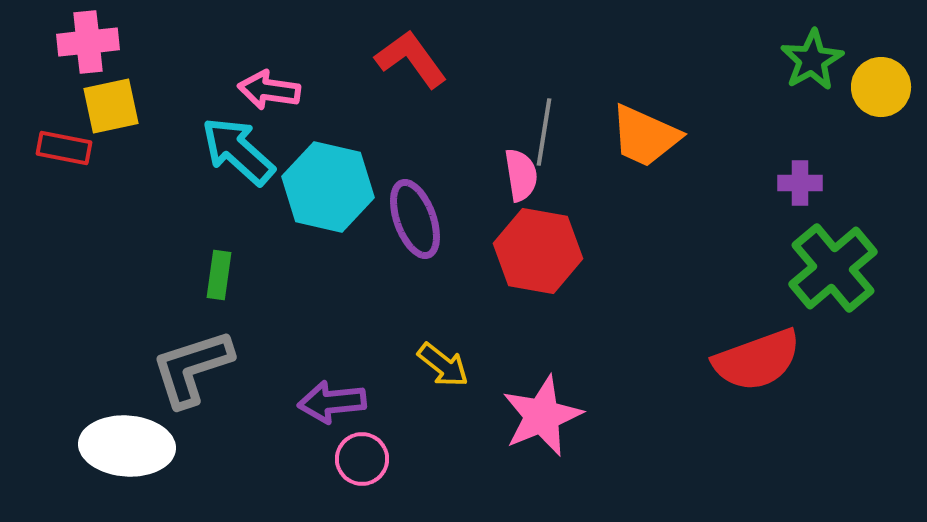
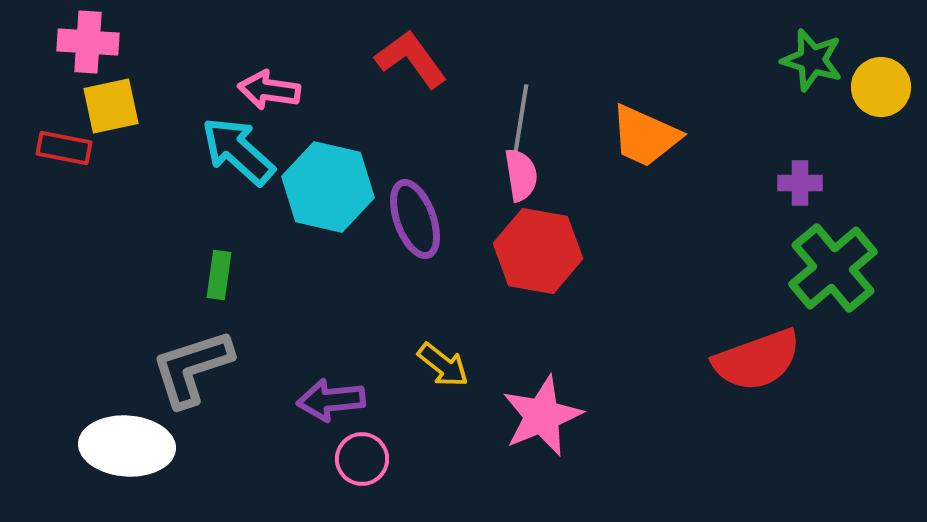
pink cross: rotated 10 degrees clockwise
green star: rotated 26 degrees counterclockwise
gray line: moved 23 px left, 14 px up
purple arrow: moved 1 px left, 2 px up
